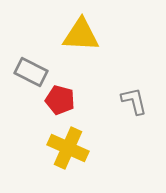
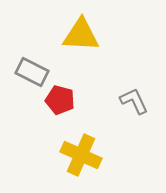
gray rectangle: moved 1 px right
gray L-shape: rotated 12 degrees counterclockwise
yellow cross: moved 13 px right, 7 px down
